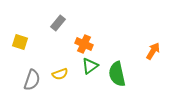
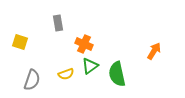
gray rectangle: rotated 49 degrees counterclockwise
orange arrow: moved 1 px right
yellow semicircle: moved 6 px right
